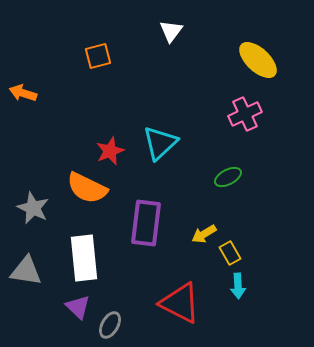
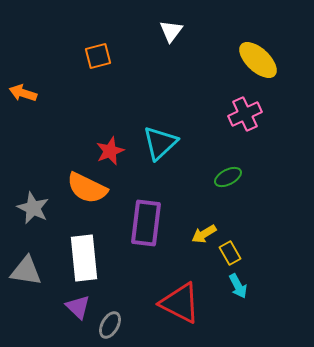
cyan arrow: rotated 25 degrees counterclockwise
